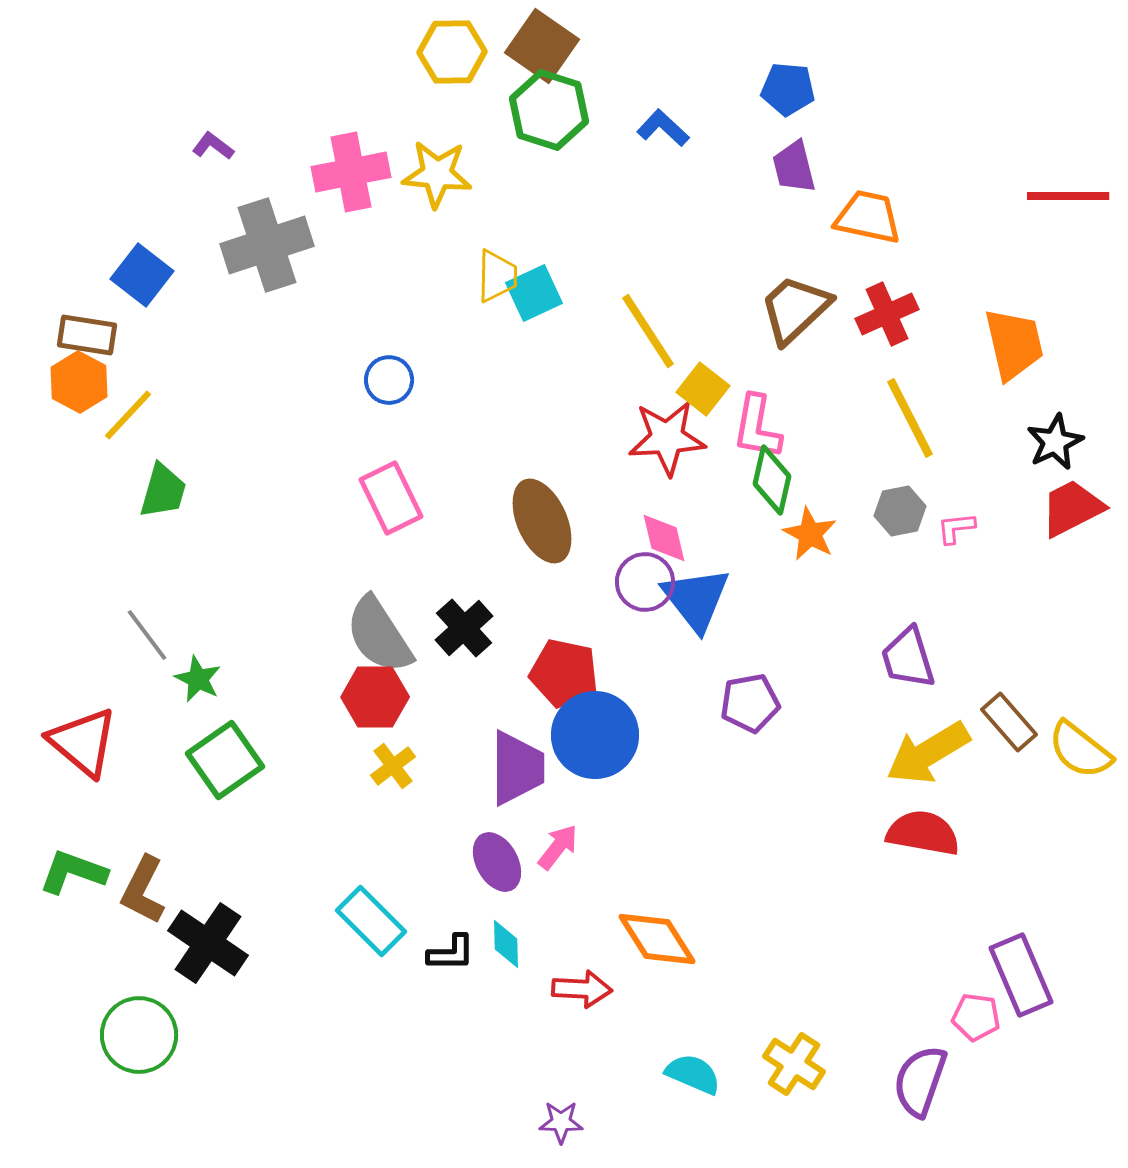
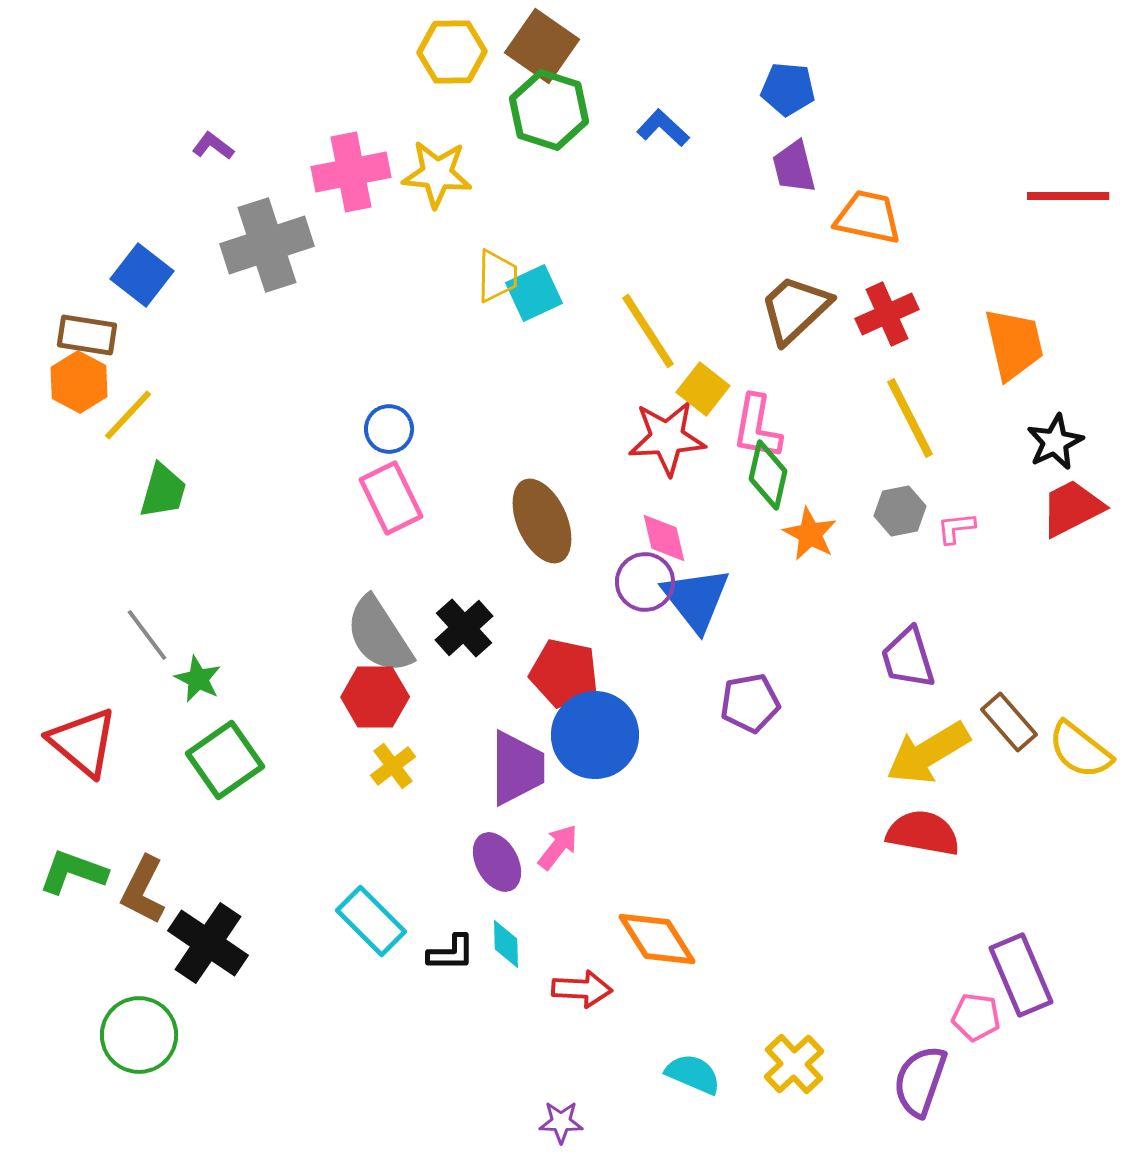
blue circle at (389, 380): moved 49 px down
green diamond at (772, 480): moved 4 px left, 5 px up
yellow cross at (794, 1064): rotated 14 degrees clockwise
